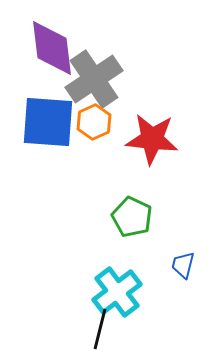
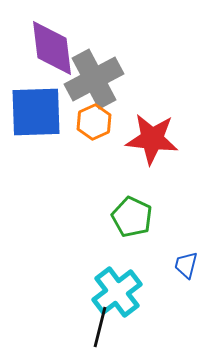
gray cross: rotated 6 degrees clockwise
blue square: moved 12 px left, 10 px up; rotated 6 degrees counterclockwise
blue trapezoid: moved 3 px right
black line: moved 2 px up
